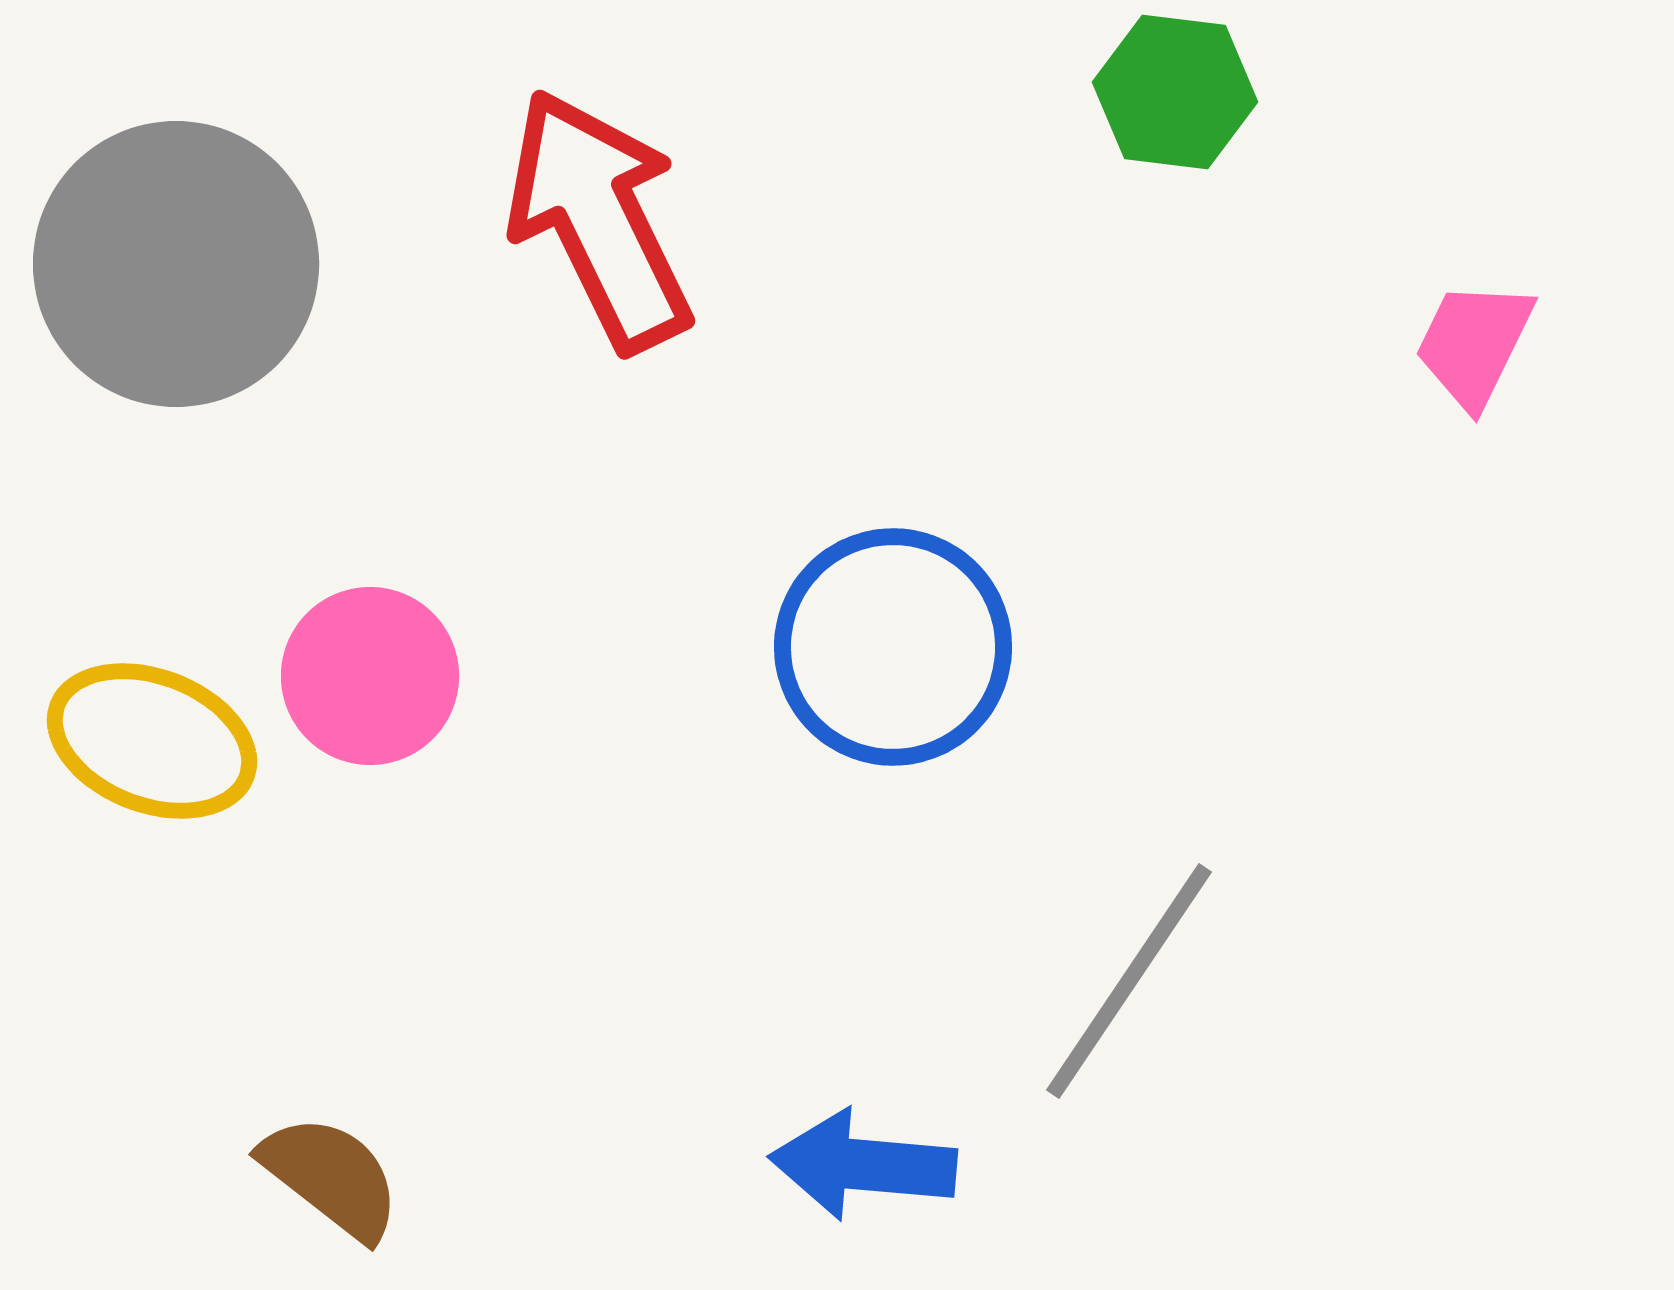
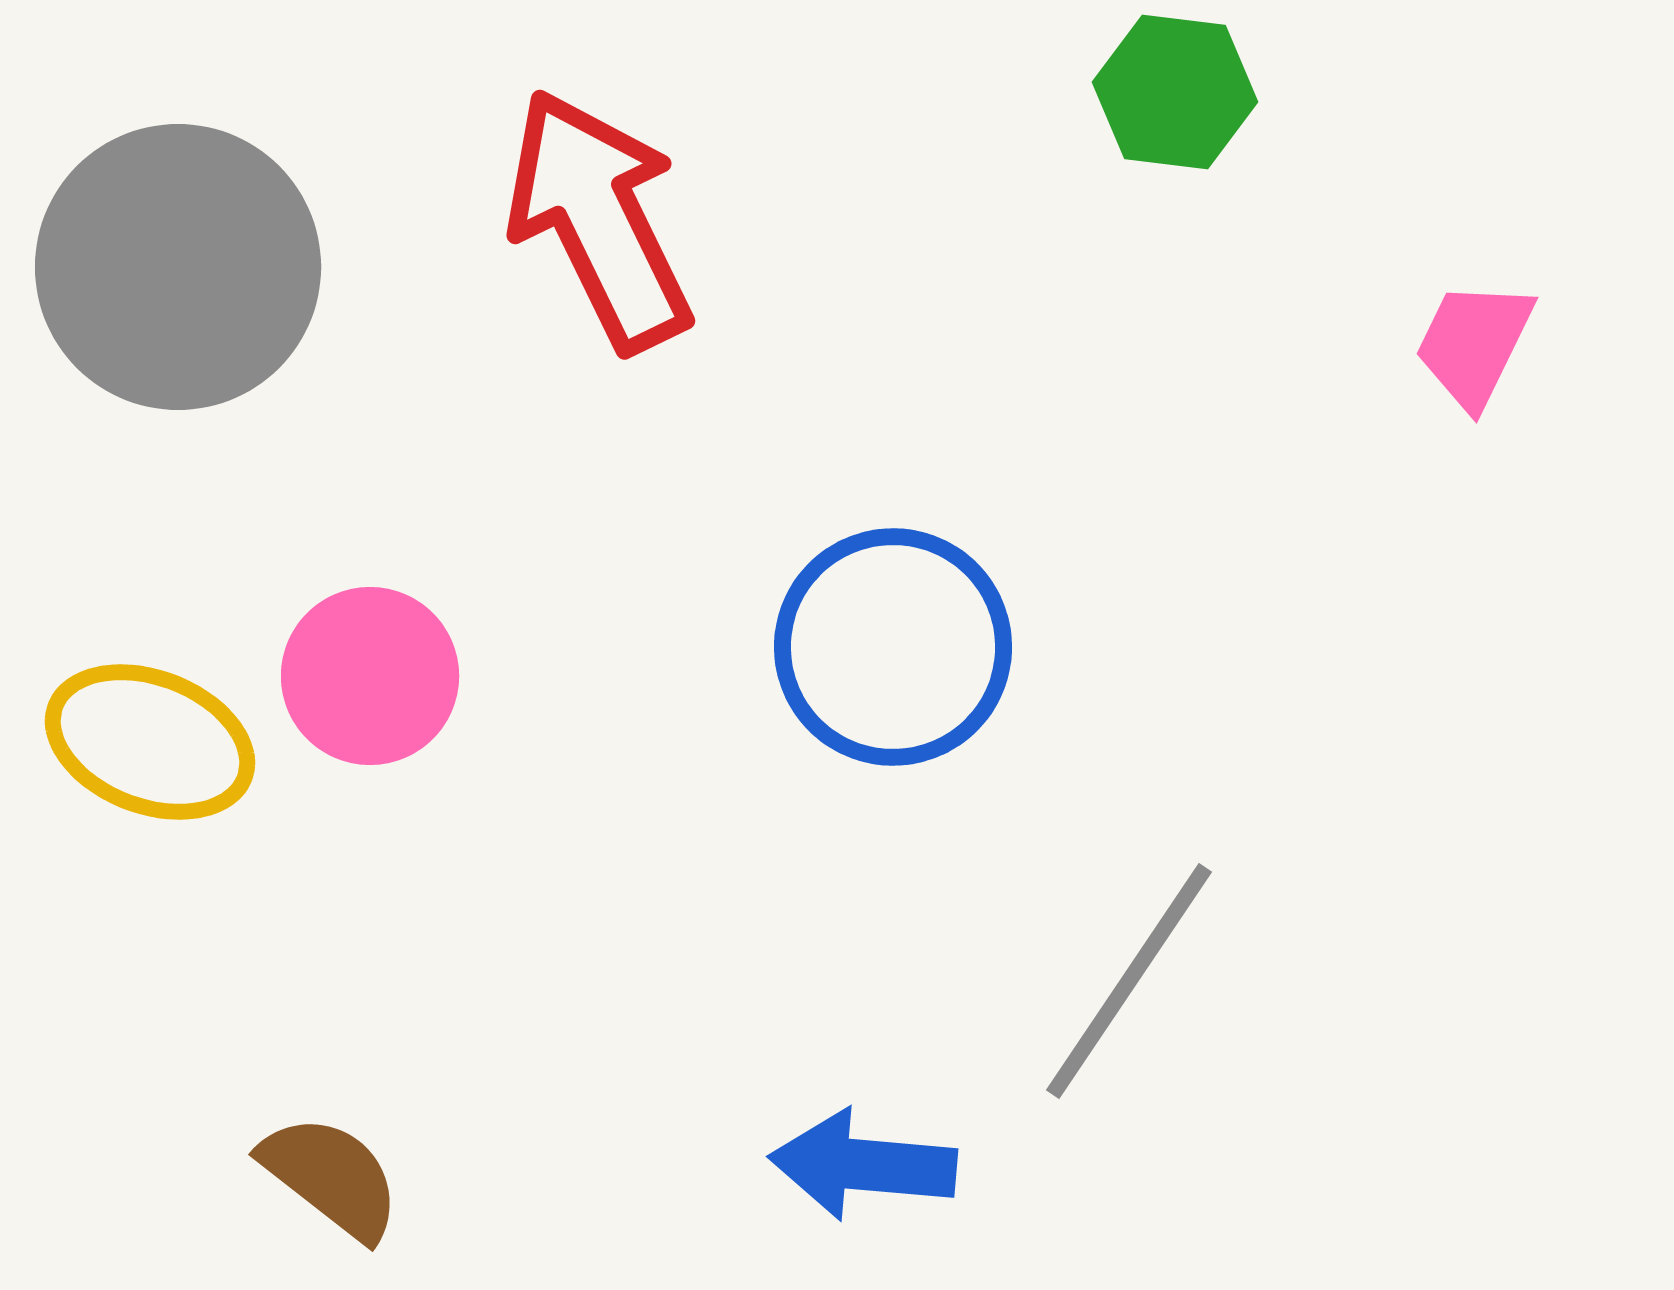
gray circle: moved 2 px right, 3 px down
yellow ellipse: moved 2 px left, 1 px down
